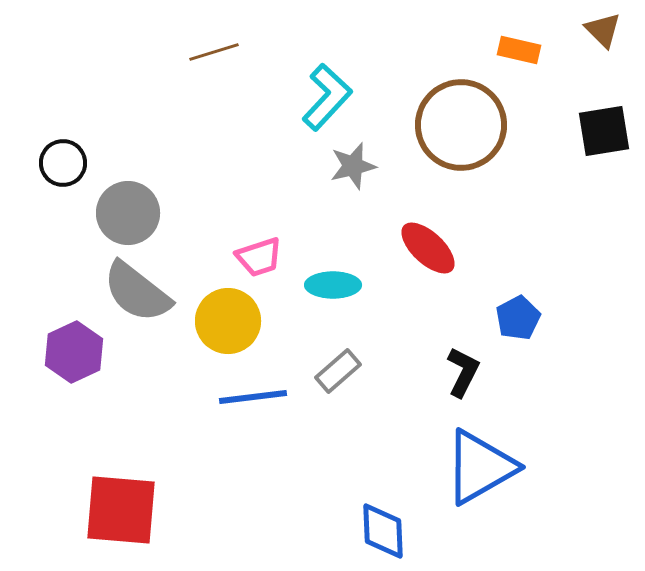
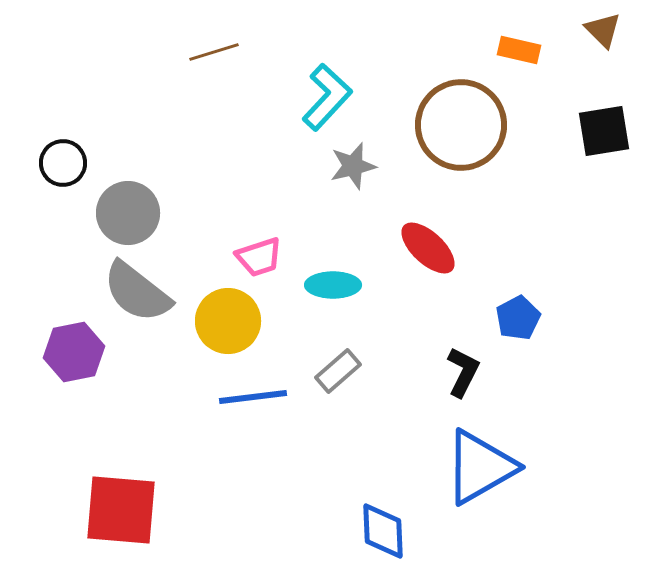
purple hexagon: rotated 14 degrees clockwise
